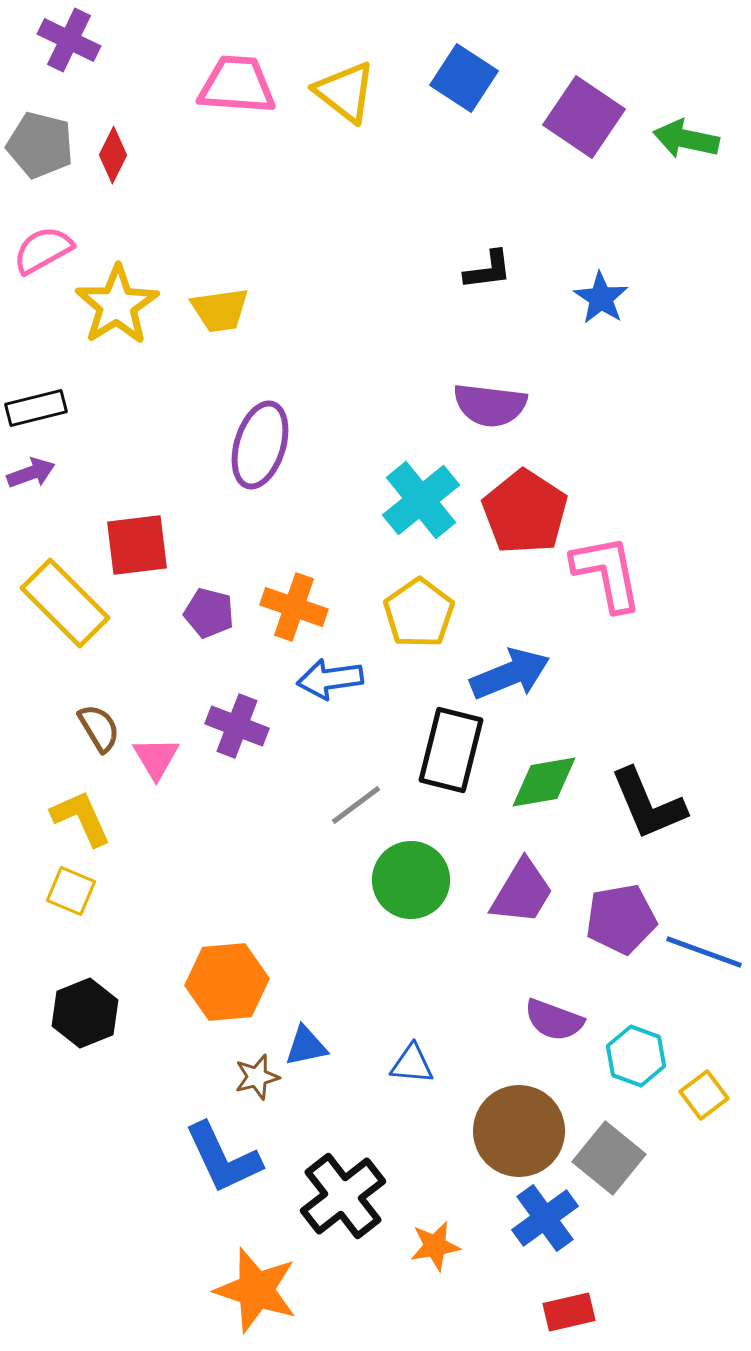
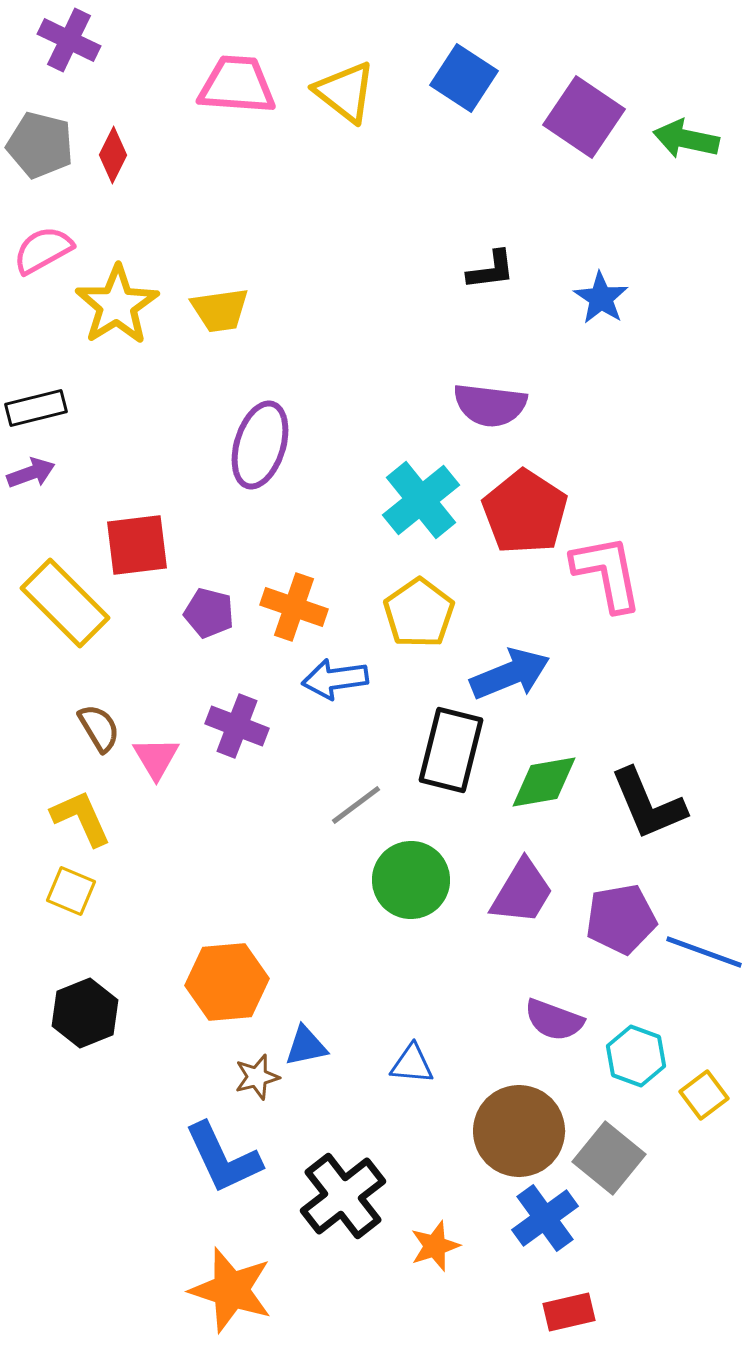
black L-shape at (488, 270): moved 3 px right
blue arrow at (330, 679): moved 5 px right
orange star at (435, 1246): rotated 9 degrees counterclockwise
orange star at (256, 1290): moved 25 px left
